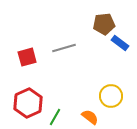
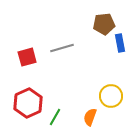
blue rectangle: rotated 42 degrees clockwise
gray line: moved 2 px left
orange semicircle: rotated 108 degrees counterclockwise
